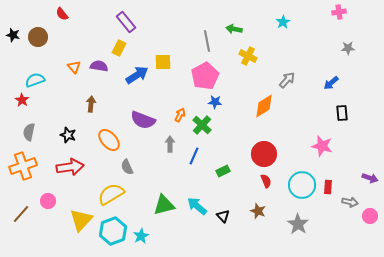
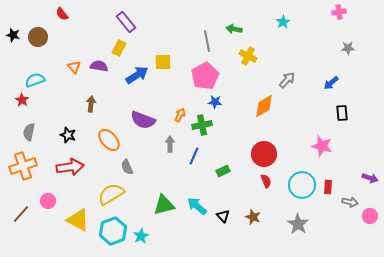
green cross at (202, 125): rotated 36 degrees clockwise
brown star at (258, 211): moved 5 px left, 6 px down
yellow triangle at (81, 220): moved 3 px left; rotated 45 degrees counterclockwise
